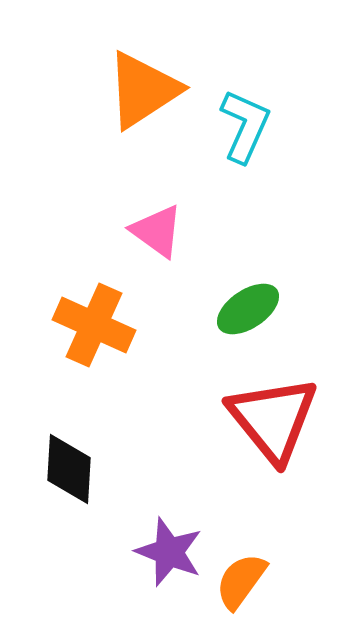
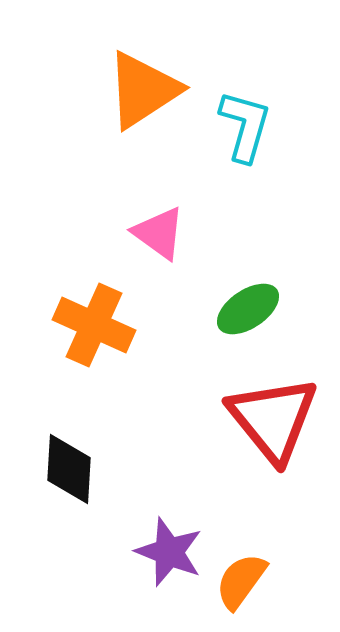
cyan L-shape: rotated 8 degrees counterclockwise
pink triangle: moved 2 px right, 2 px down
